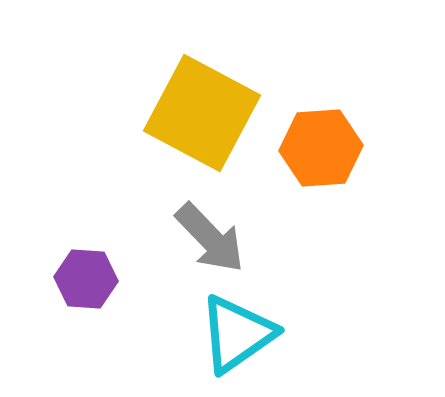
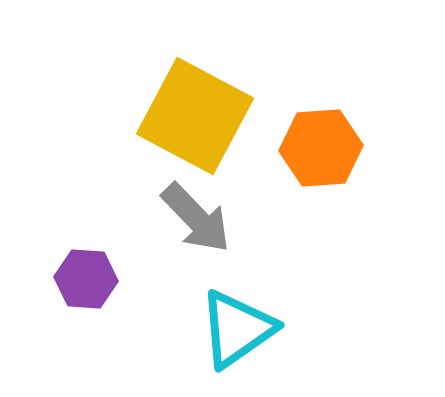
yellow square: moved 7 px left, 3 px down
gray arrow: moved 14 px left, 20 px up
cyan triangle: moved 5 px up
